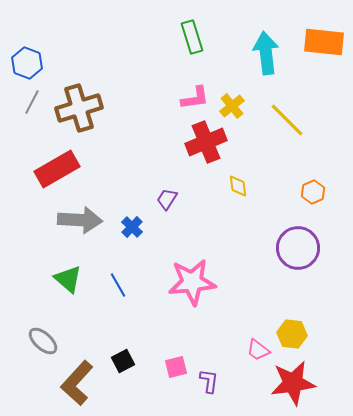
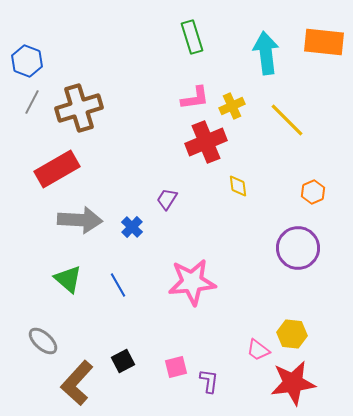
blue hexagon: moved 2 px up
yellow cross: rotated 15 degrees clockwise
